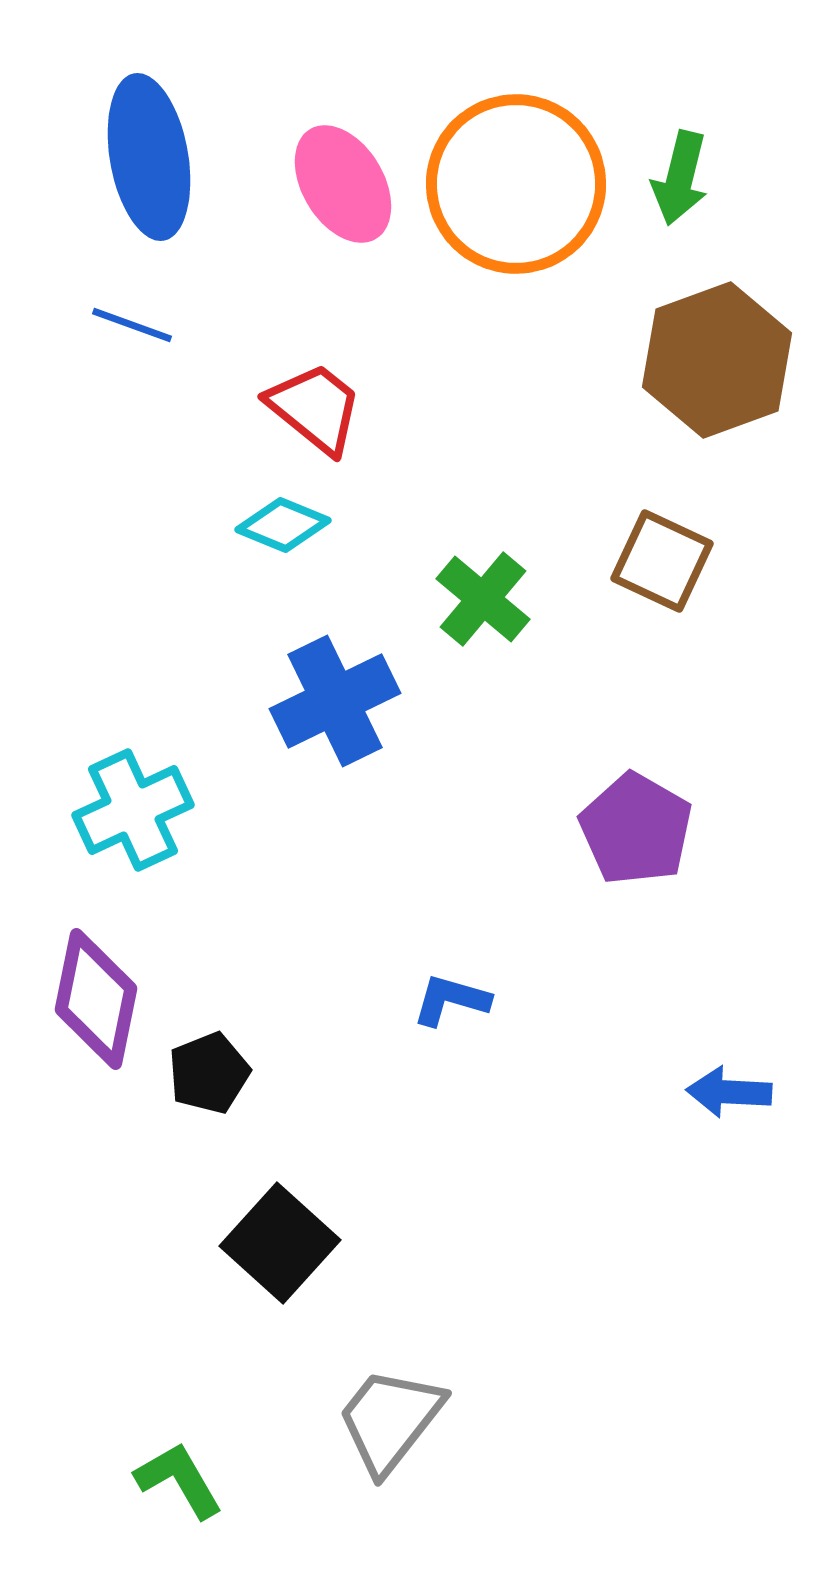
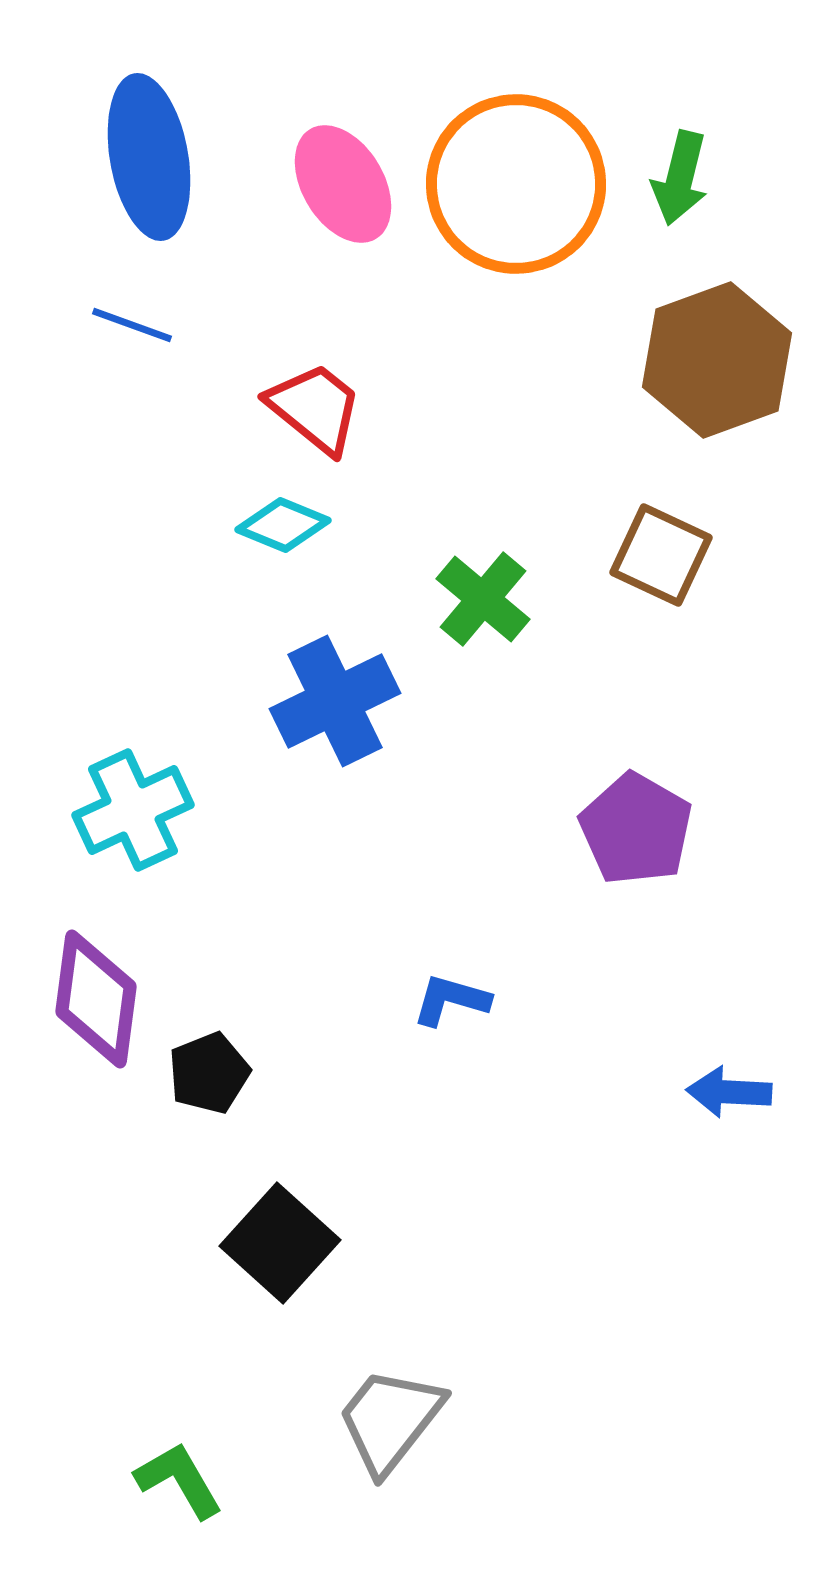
brown square: moved 1 px left, 6 px up
purple diamond: rotated 4 degrees counterclockwise
